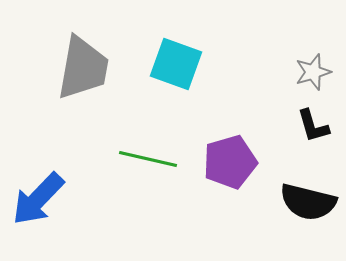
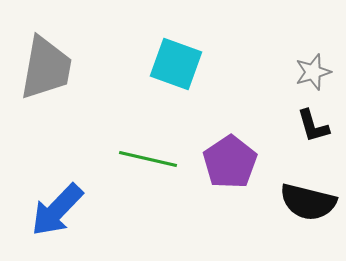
gray trapezoid: moved 37 px left
purple pentagon: rotated 18 degrees counterclockwise
blue arrow: moved 19 px right, 11 px down
